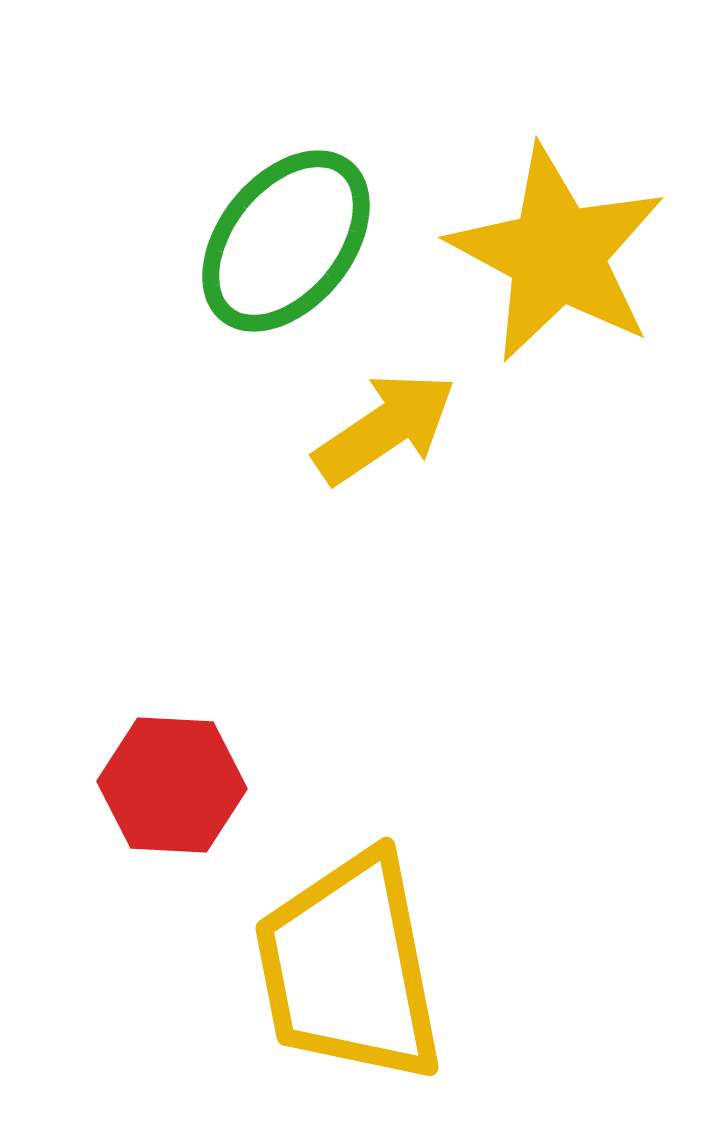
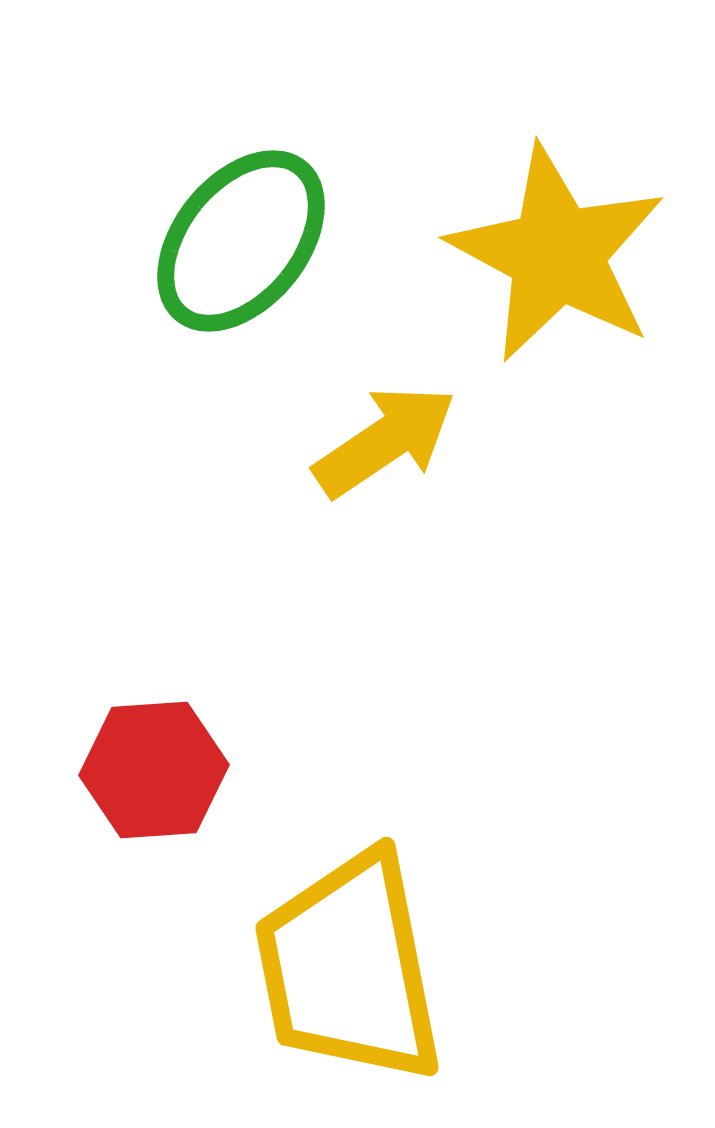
green ellipse: moved 45 px left
yellow arrow: moved 13 px down
red hexagon: moved 18 px left, 15 px up; rotated 7 degrees counterclockwise
